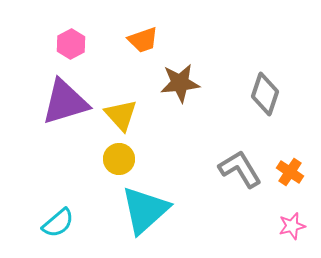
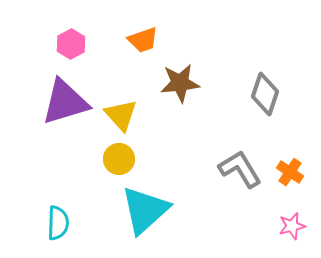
cyan semicircle: rotated 48 degrees counterclockwise
